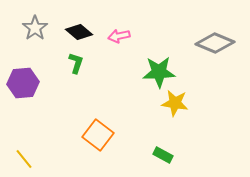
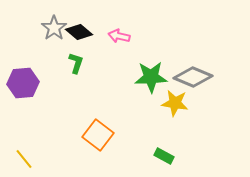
gray star: moved 19 px right
pink arrow: rotated 25 degrees clockwise
gray diamond: moved 22 px left, 34 px down
green star: moved 8 px left, 5 px down
green rectangle: moved 1 px right, 1 px down
